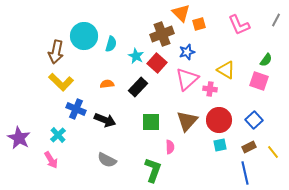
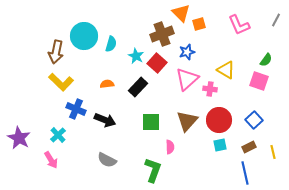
yellow line: rotated 24 degrees clockwise
